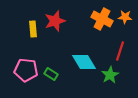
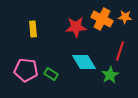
red star: moved 21 px right, 6 px down; rotated 15 degrees clockwise
